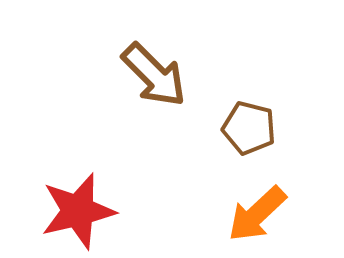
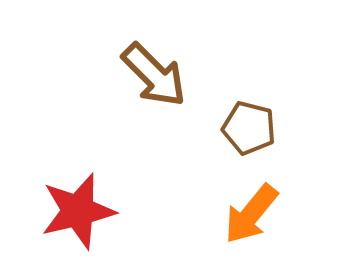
orange arrow: moved 6 px left; rotated 8 degrees counterclockwise
